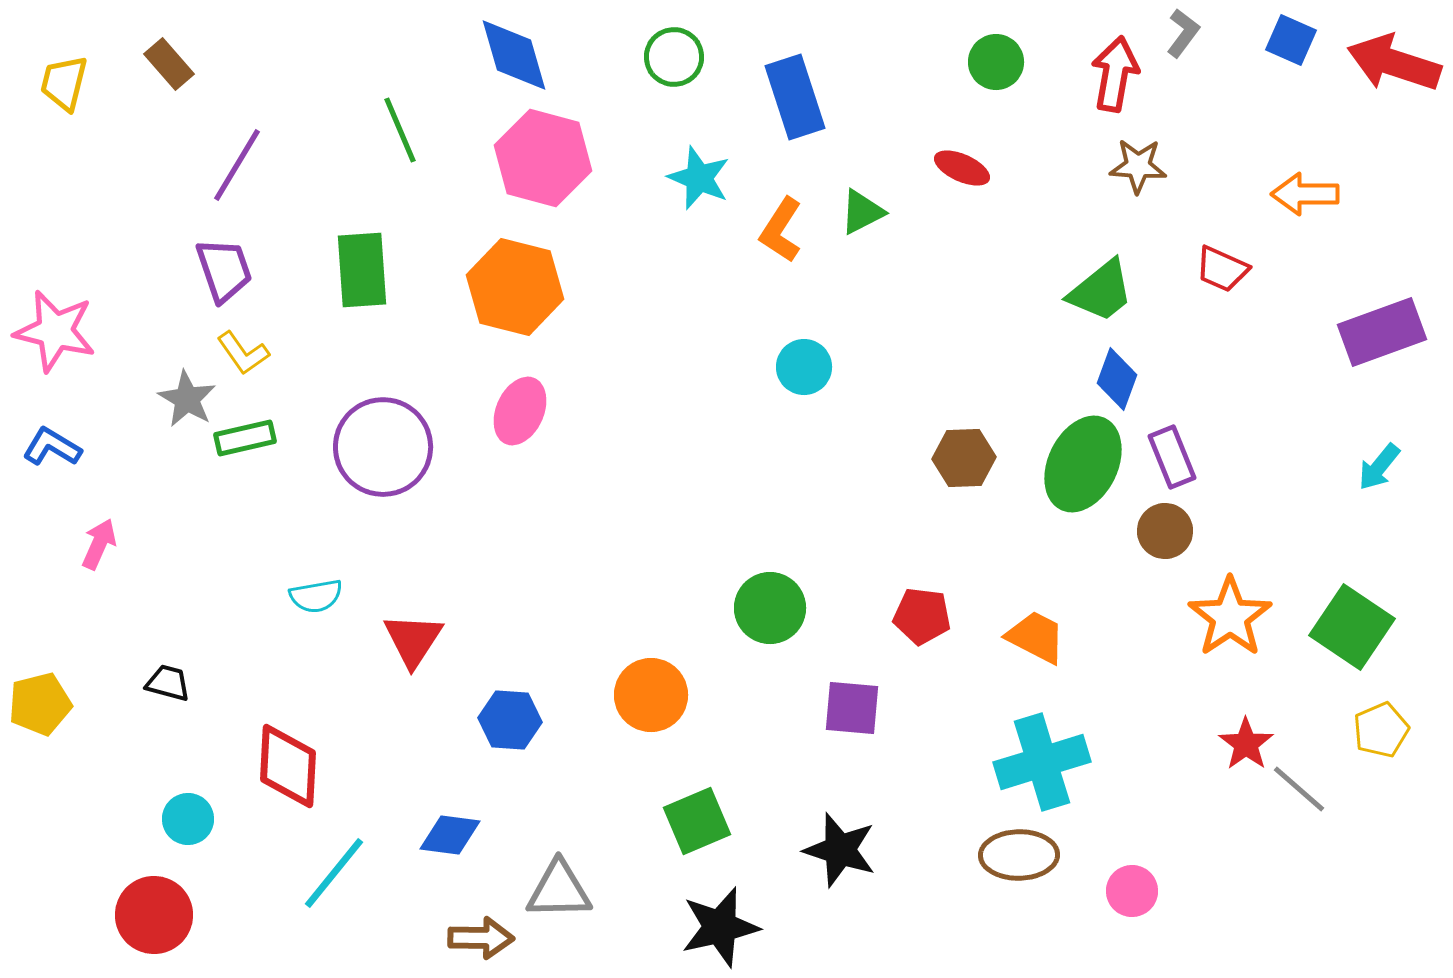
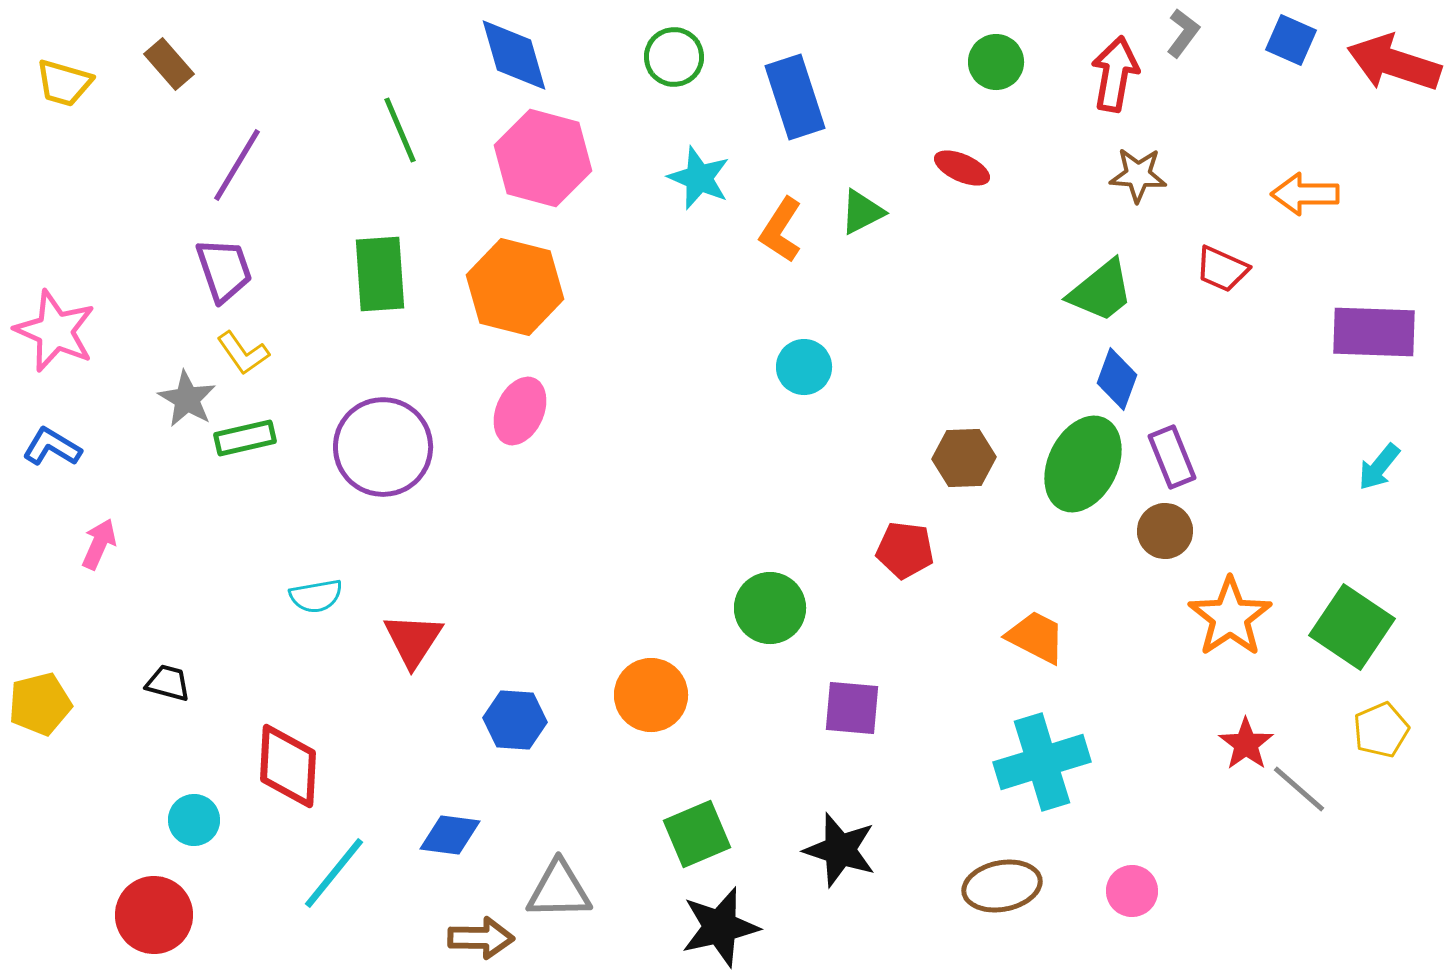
yellow trapezoid at (64, 83): rotated 88 degrees counterclockwise
brown star at (1138, 166): moved 9 px down
green rectangle at (362, 270): moved 18 px right, 4 px down
pink star at (55, 331): rotated 10 degrees clockwise
purple rectangle at (1382, 332): moved 8 px left; rotated 22 degrees clockwise
red pentagon at (922, 616): moved 17 px left, 66 px up
blue hexagon at (510, 720): moved 5 px right
cyan circle at (188, 819): moved 6 px right, 1 px down
green square at (697, 821): moved 13 px down
brown ellipse at (1019, 855): moved 17 px left, 31 px down; rotated 10 degrees counterclockwise
